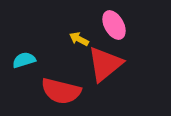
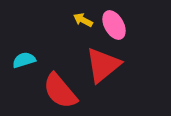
yellow arrow: moved 4 px right, 19 px up
red triangle: moved 2 px left, 1 px down
red semicircle: moved 1 px left; rotated 36 degrees clockwise
